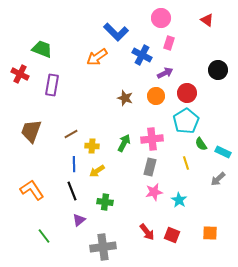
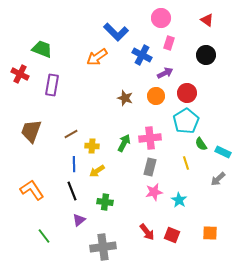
black circle: moved 12 px left, 15 px up
pink cross: moved 2 px left, 1 px up
